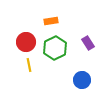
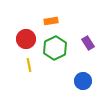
red circle: moved 3 px up
blue circle: moved 1 px right, 1 px down
